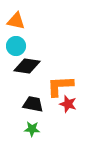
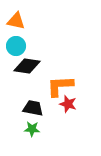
black trapezoid: moved 4 px down
